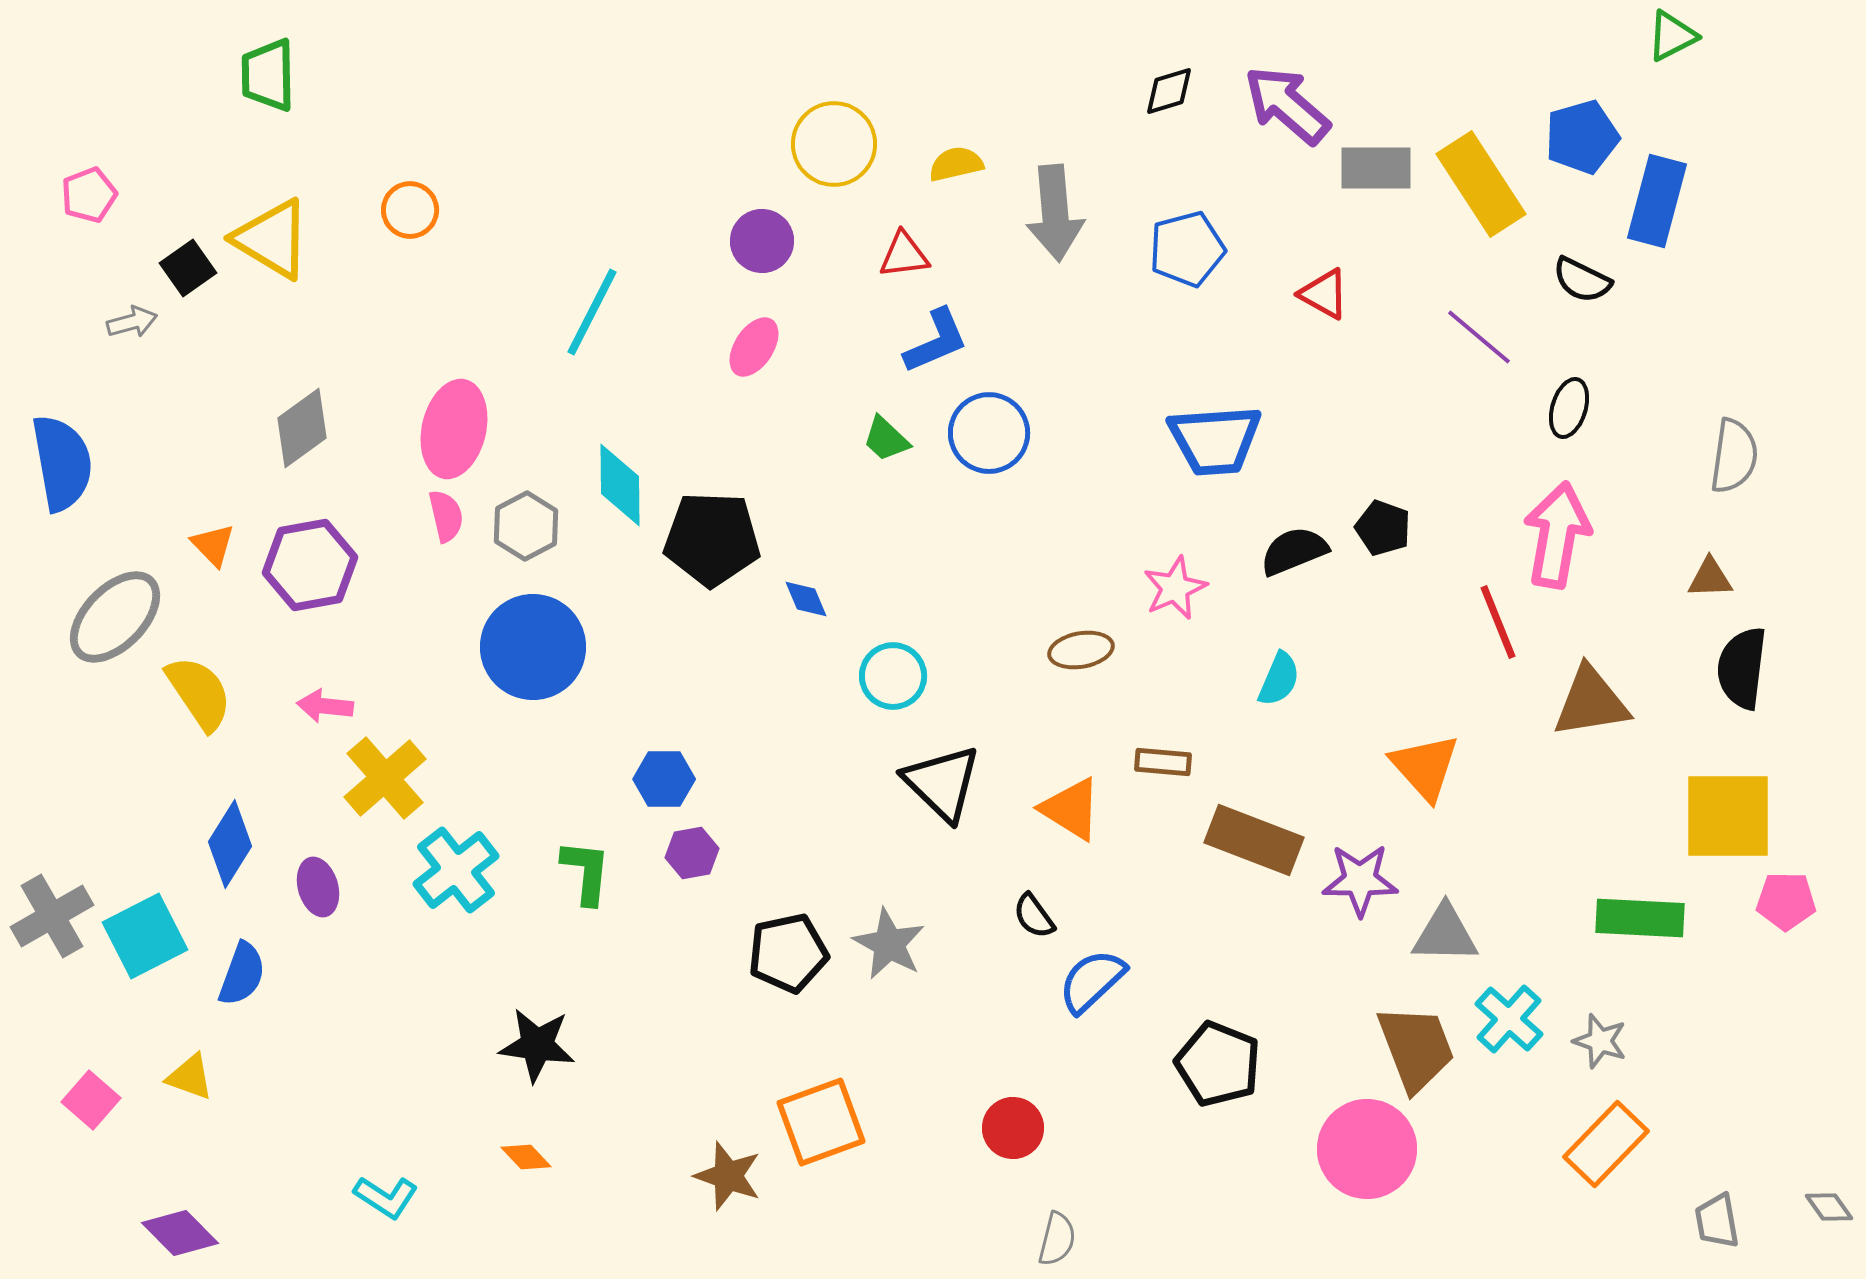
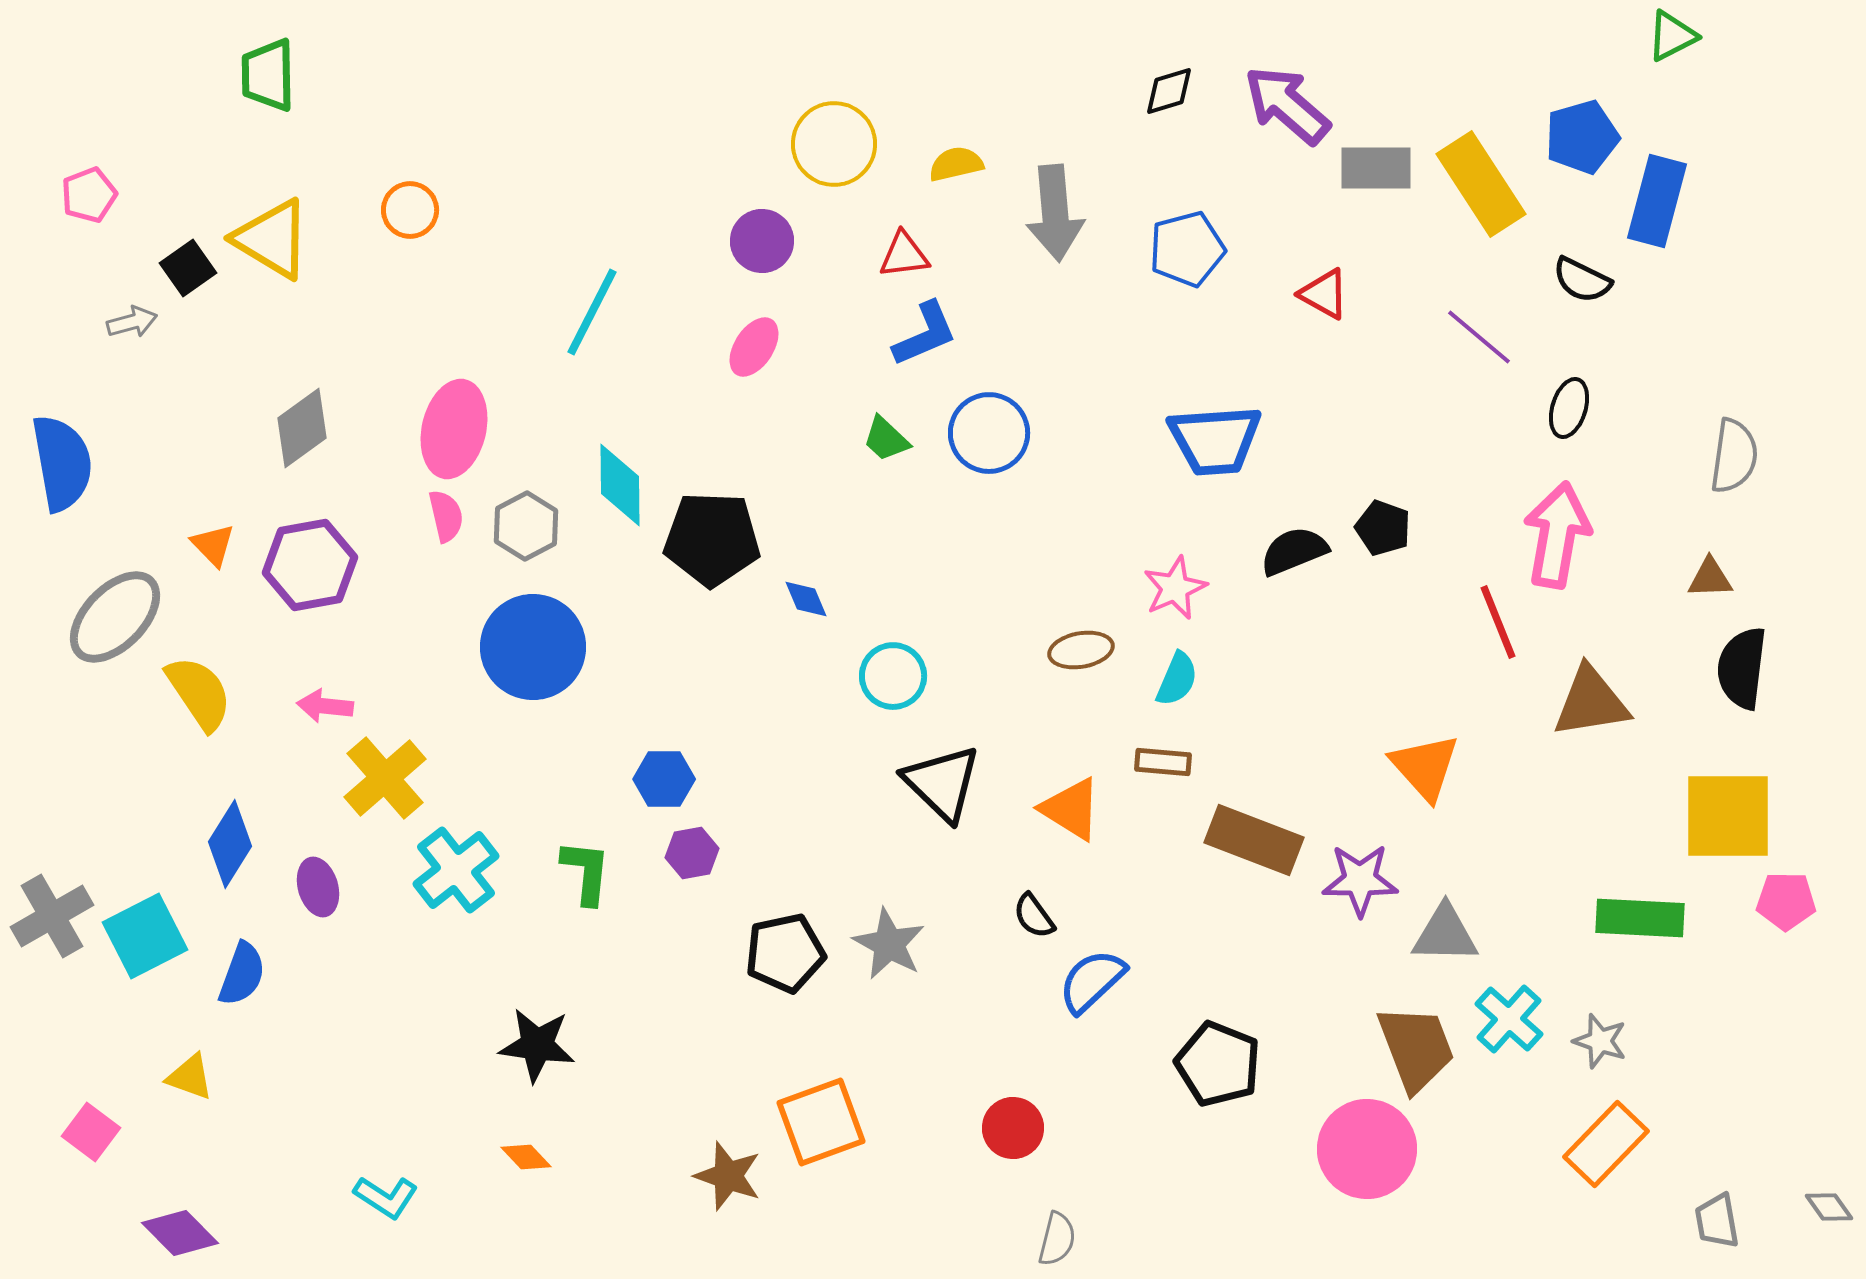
blue L-shape at (936, 341): moved 11 px left, 7 px up
cyan semicircle at (1279, 679): moved 102 px left
black pentagon at (788, 953): moved 3 px left
pink square at (91, 1100): moved 32 px down; rotated 4 degrees counterclockwise
